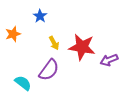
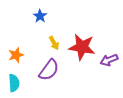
orange star: moved 3 px right, 21 px down
cyan semicircle: moved 9 px left; rotated 48 degrees clockwise
